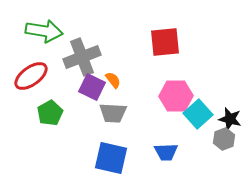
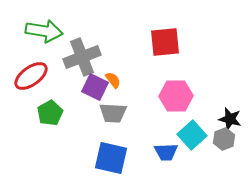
purple square: moved 3 px right
cyan square: moved 6 px left, 21 px down
